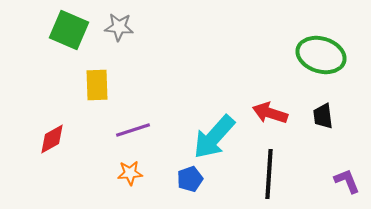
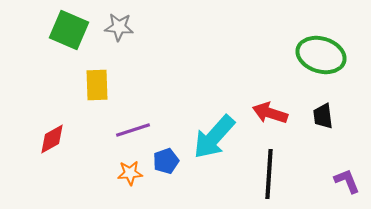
blue pentagon: moved 24 px left, 18 px up
